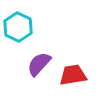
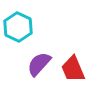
red trapezoid: moved 6 px up; rotated 104 degrees counterclockwise
